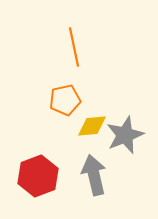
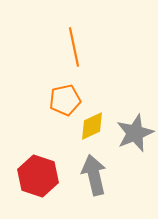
yellow diamond: rotated 20 degrees counterclockwise
gray star: moved 10 px right, 2 px up
red hexagon: rotated 21 degrees counterclockwise
